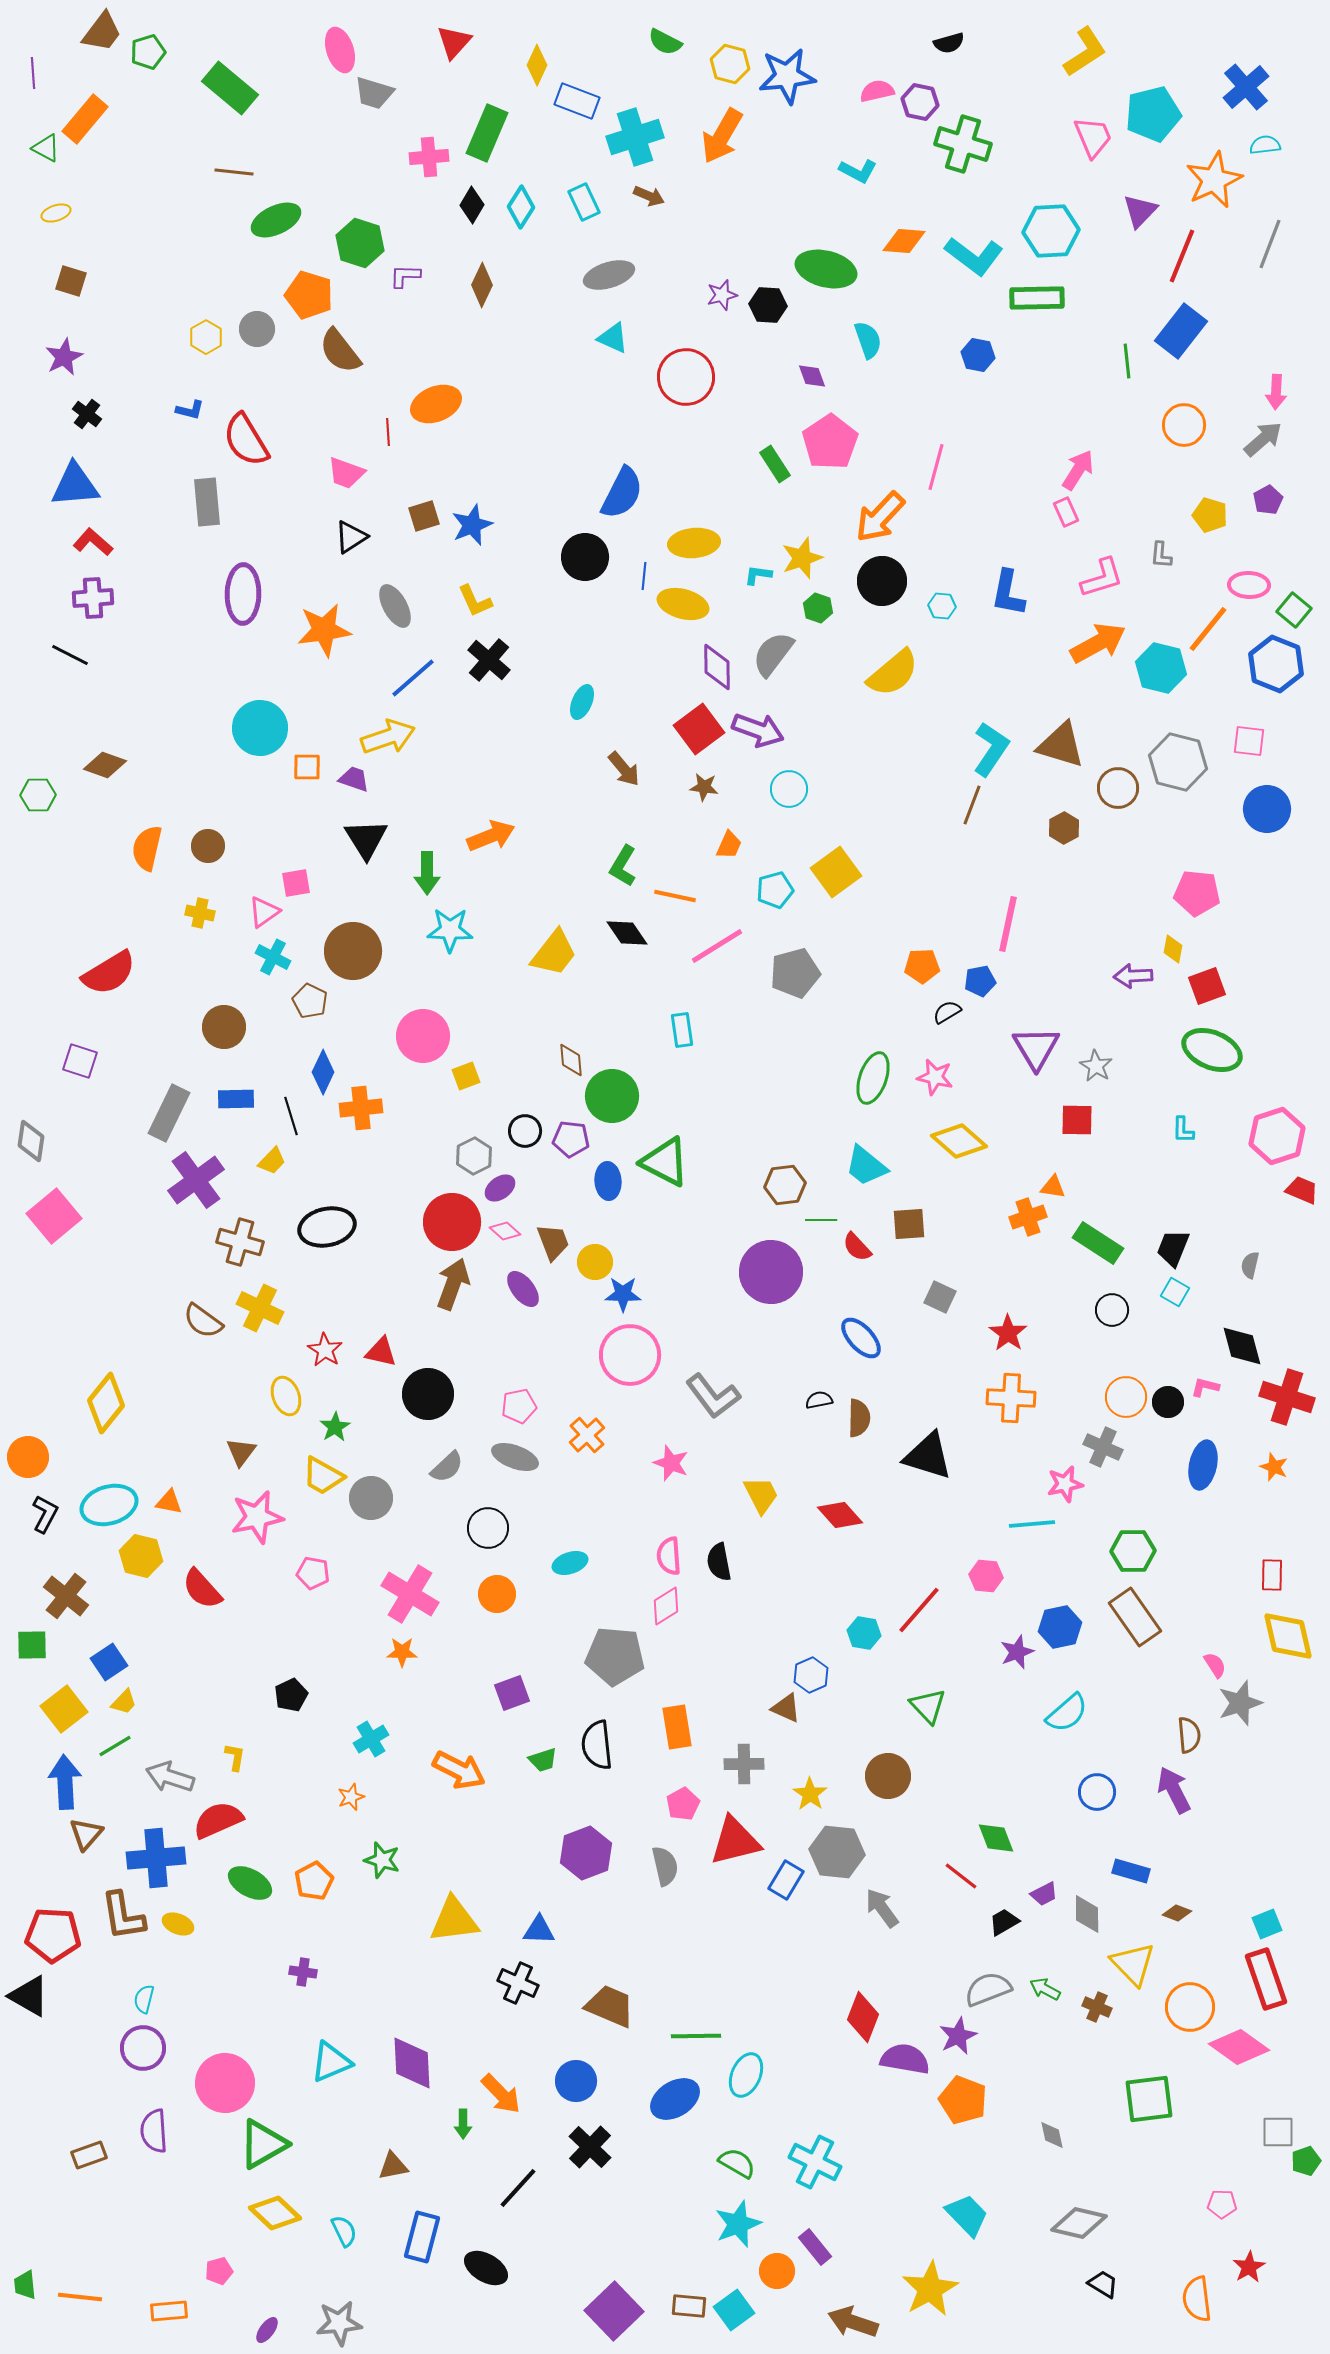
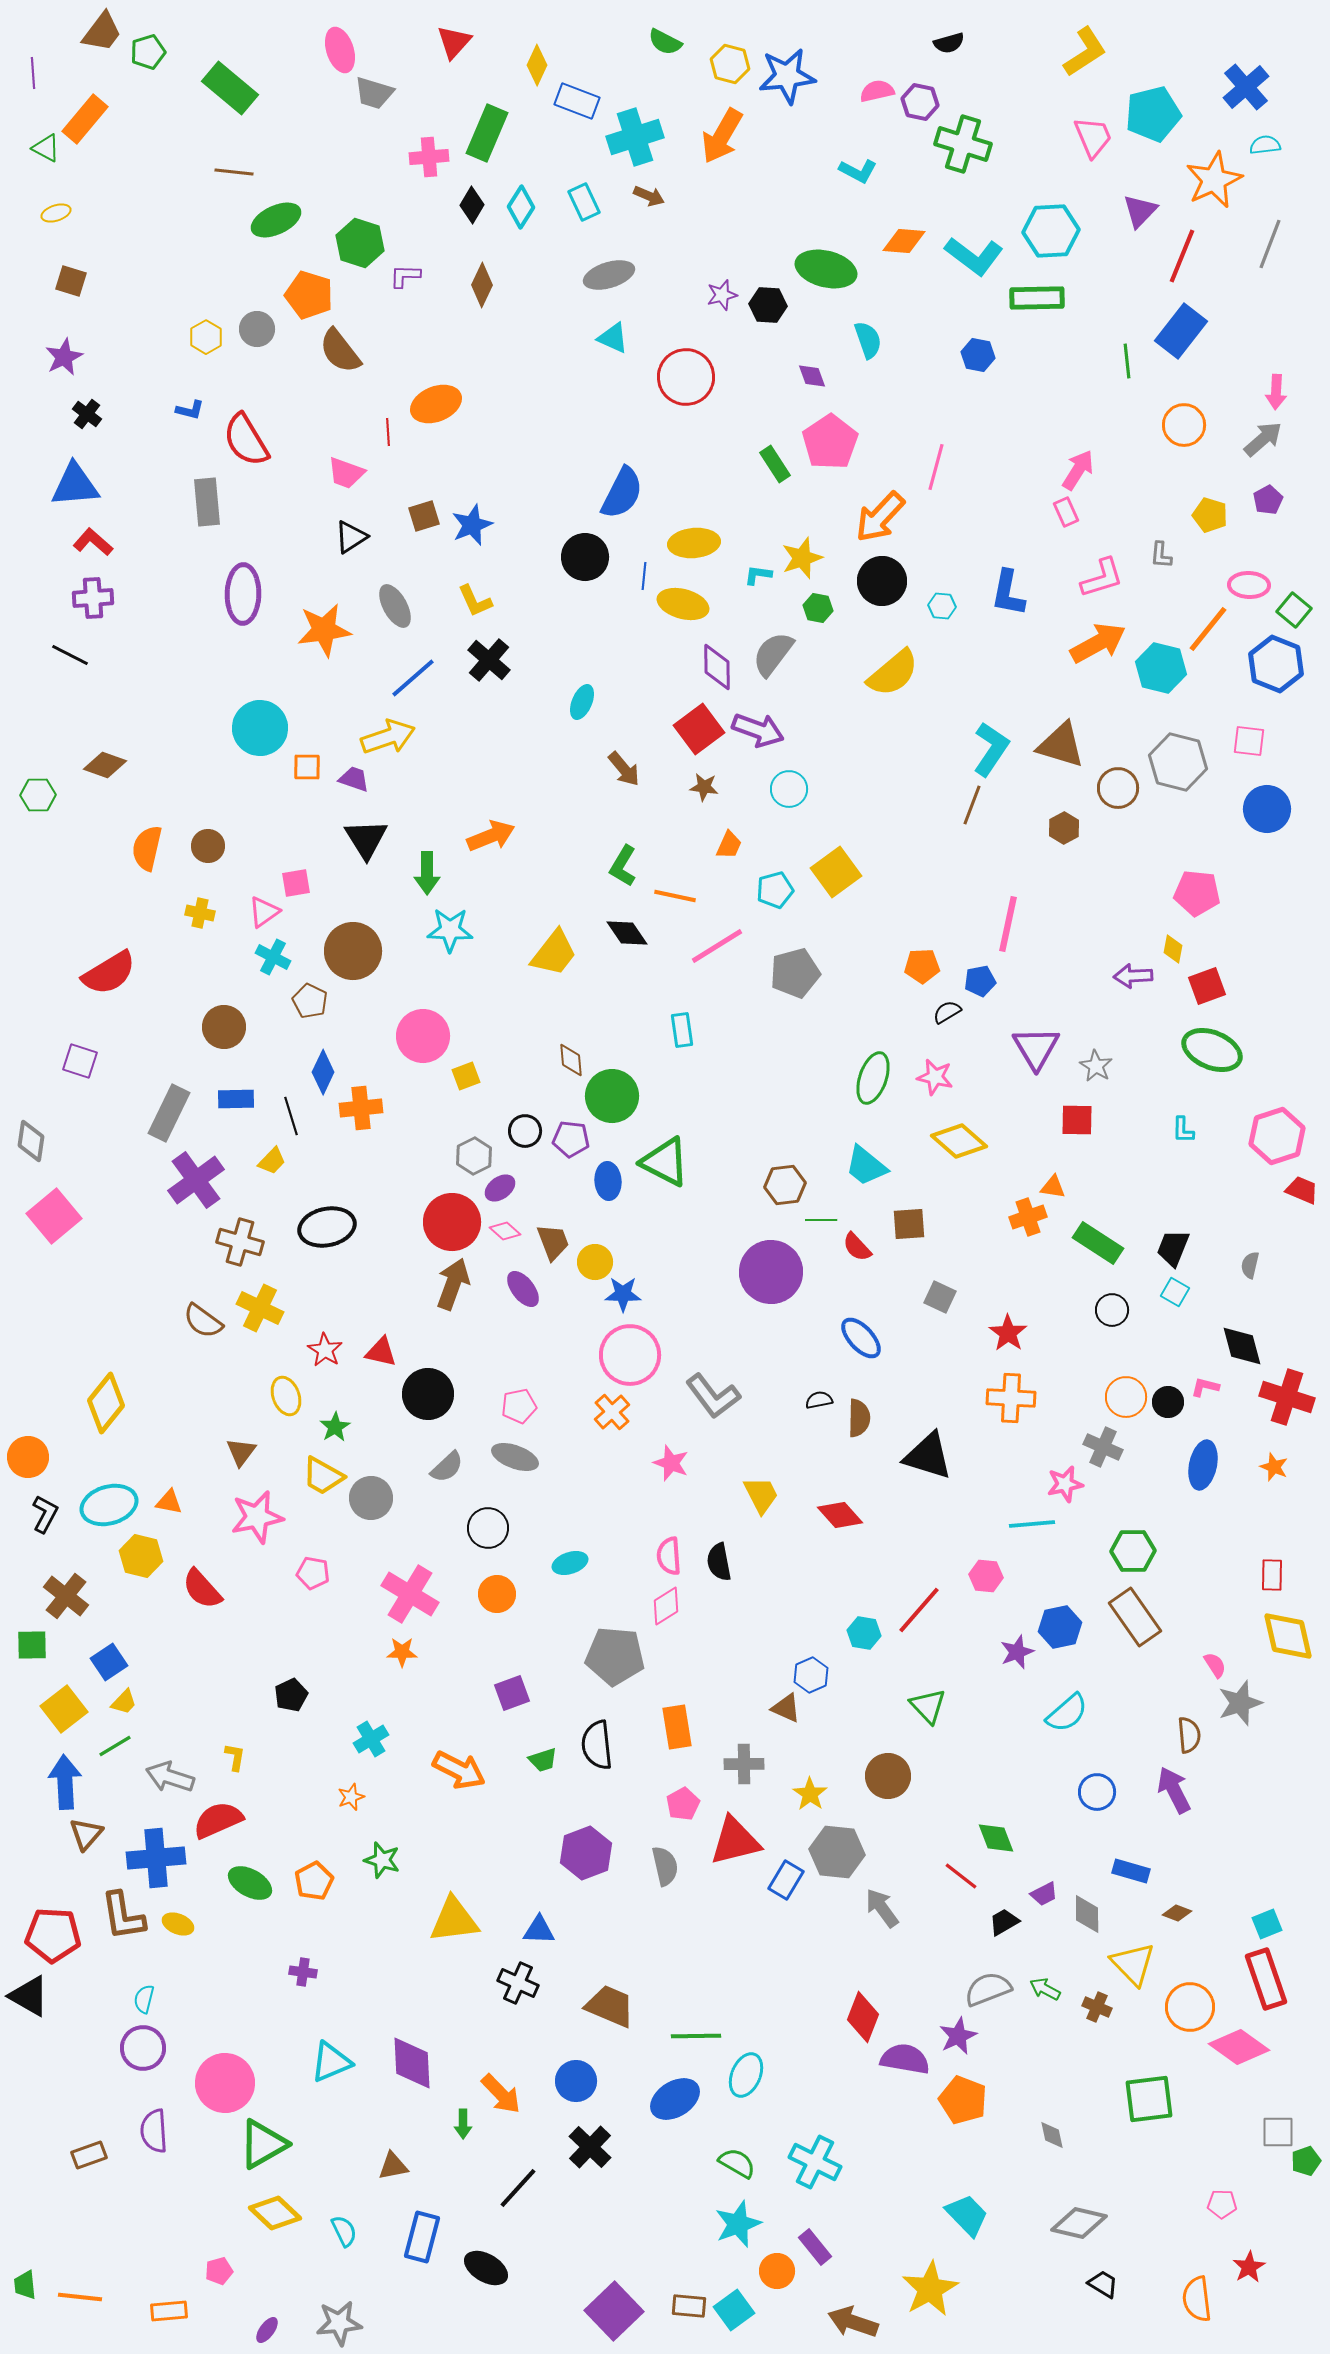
green hexagon at (818, 608): rotated 8 degrees counterclockwise
orange cross at (587, 1435): moved 25 px right, 23 px up
